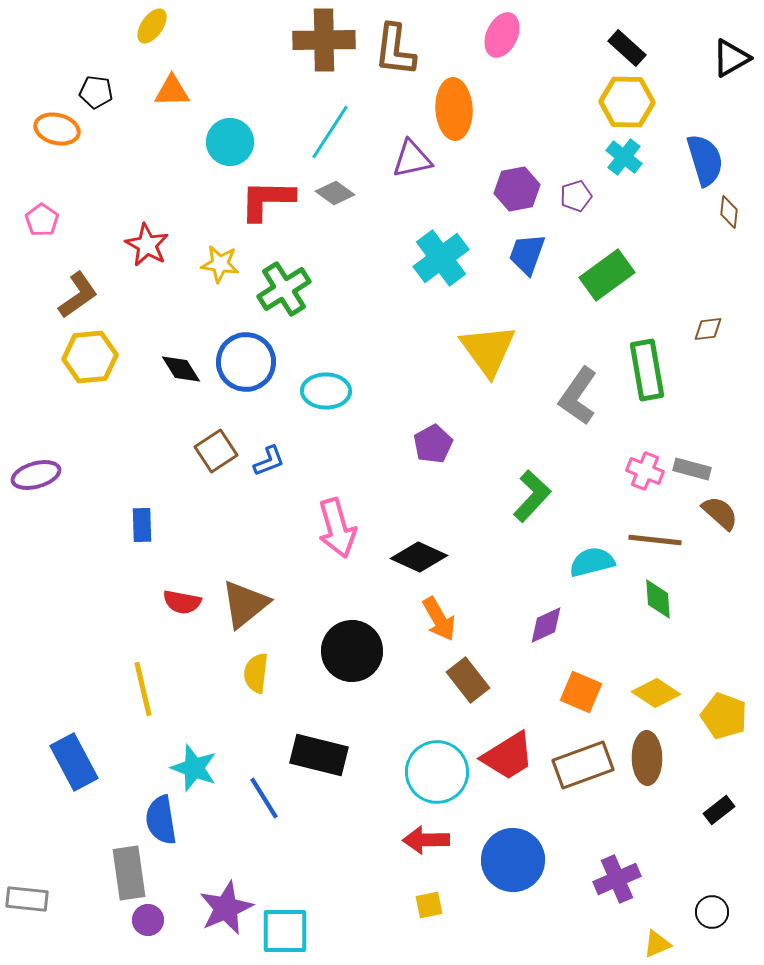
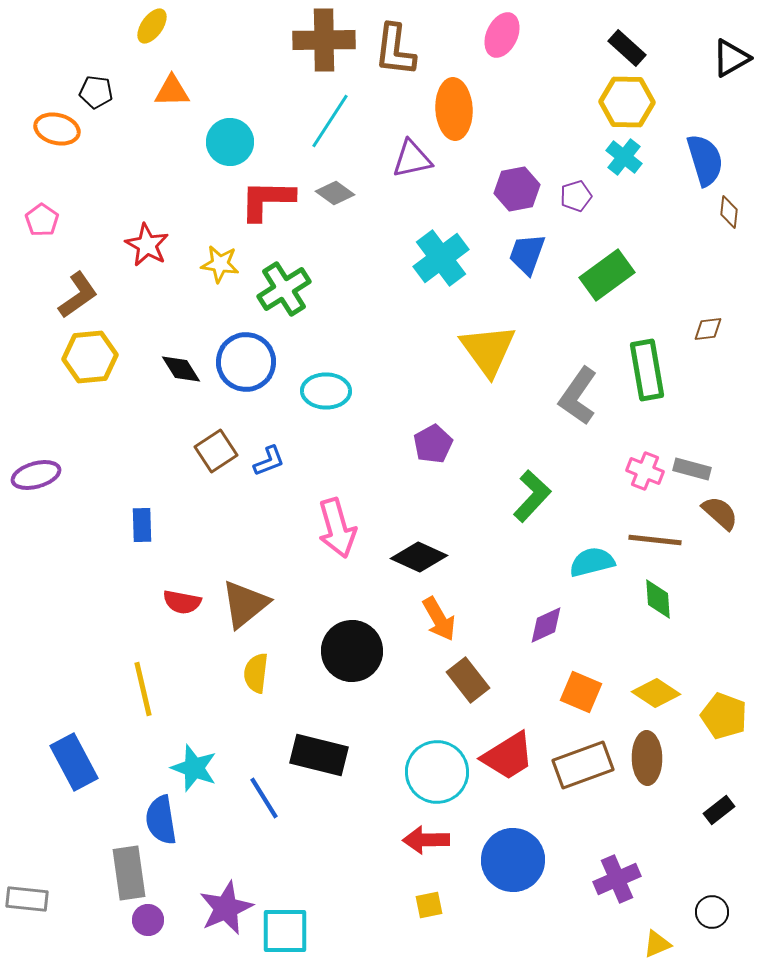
cyan line at (330, 132): moved 11 px up
